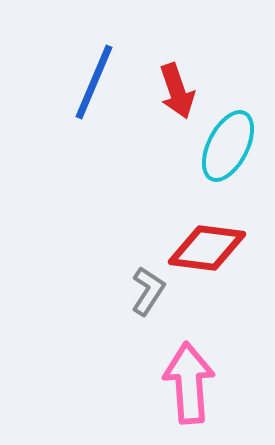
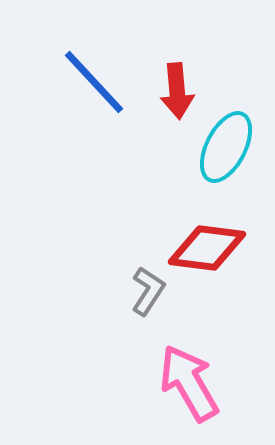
blue line: rotated 66 degrees counterclockwise
red arrow: rotated 14 degrees clockwise
cyan ellipse: moved 2 px left, 1 px down
pink arrow: rotated 26 degrees counterclockwise
